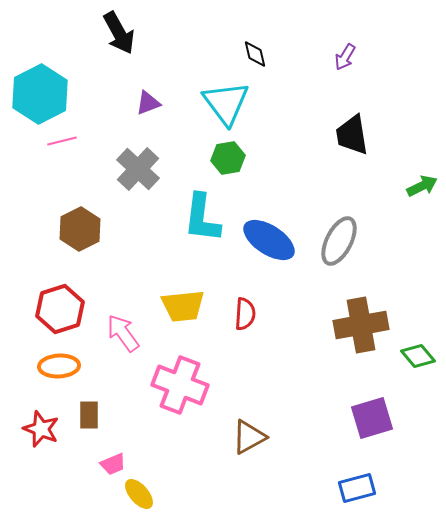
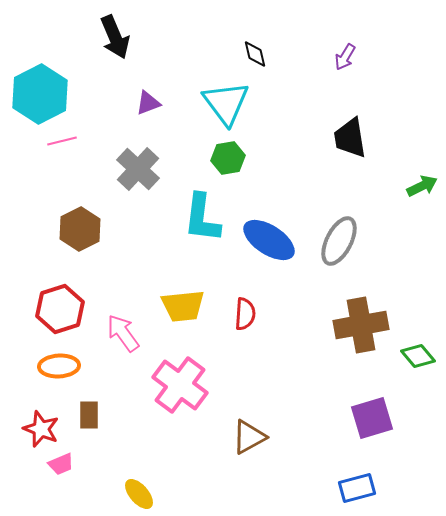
black arrow: moved 4 px left, 4 px down; rotated 6 degrees clockwise
black trapezoid: moved 2 px left, 3 px down
pink cross: rotated 16 degrees clockwise
pink trapezoid: moved 52 px left
